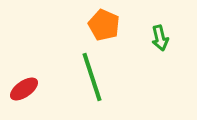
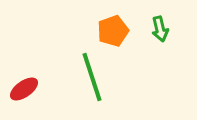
orange pentagon: moved 9 px right, 6 px down; rotated 28 degrees clockwise
green arrow: moved 9 px up
